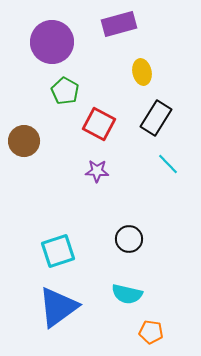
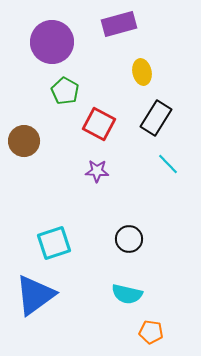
cyan square: moved 4 px left, 8 px up
blue triangle: moved 23 px left, 12 px up
